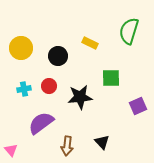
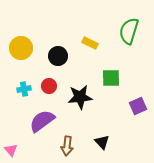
purple semicircle: moved 1 px right, 2 px up
